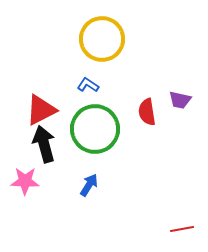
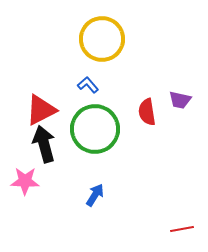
blue L-shape: rotated 15 degrees clockwise
blue arrow: moved 6 px right, 10 px down
